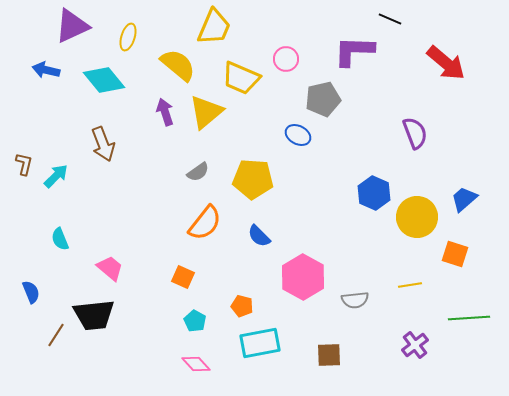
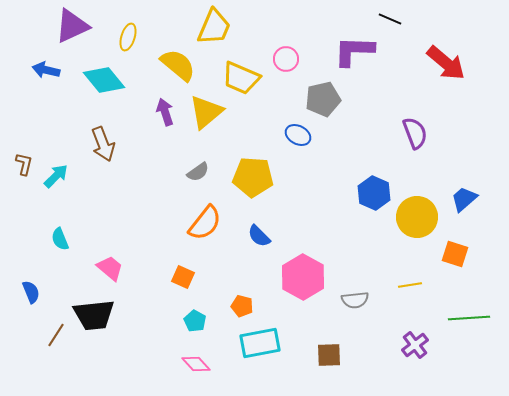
yellow pentagon at (253, 179): moved 2 px up
